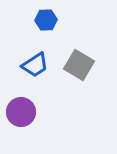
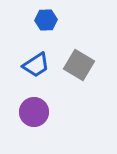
blue trapezoid: moved 1 px right
purple circle: moved 13 px right
